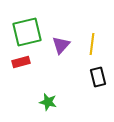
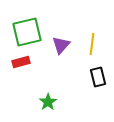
green star: rotated 24 degrees clockwise
